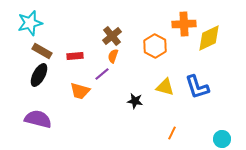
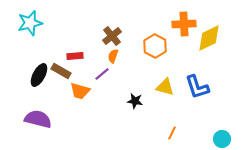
brown rectangle: moved 19 px right, 20 px down
